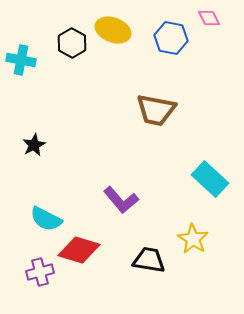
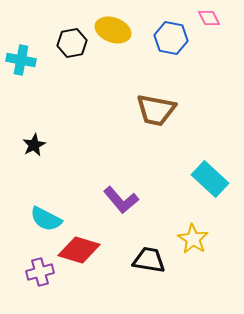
black hexagon: rotated 20 degrees clockwise
